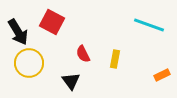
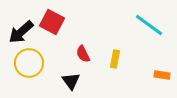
cyan line: rotated 16 degrees clockwise
black arrow: moved 3 px right; rotated 80 degrees clockwise
orange rectangle: rotated 35 degrees clockwise
